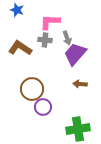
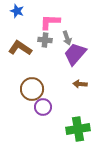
blue star: moved 1 px down
